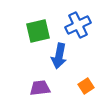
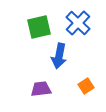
blue cross: moved 2 px up; rotated 20 degrees counterclockwise
green square: moved 1 px right, 4 px up
purple trapezoid: moved 1 px right, 1 px down
